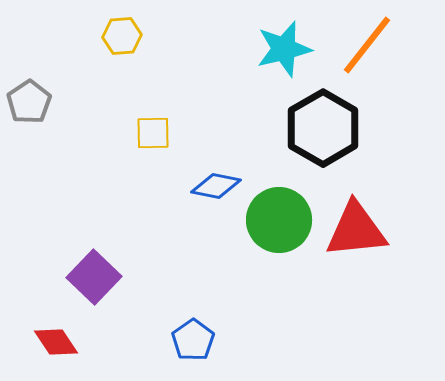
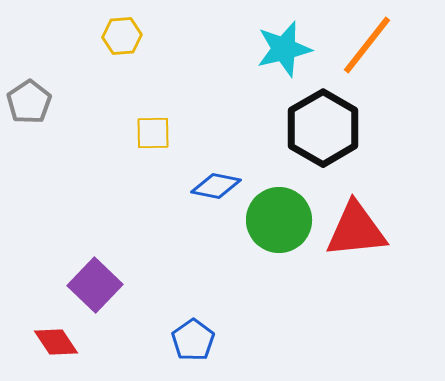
purple square: moved 1 px right, 8 px down
